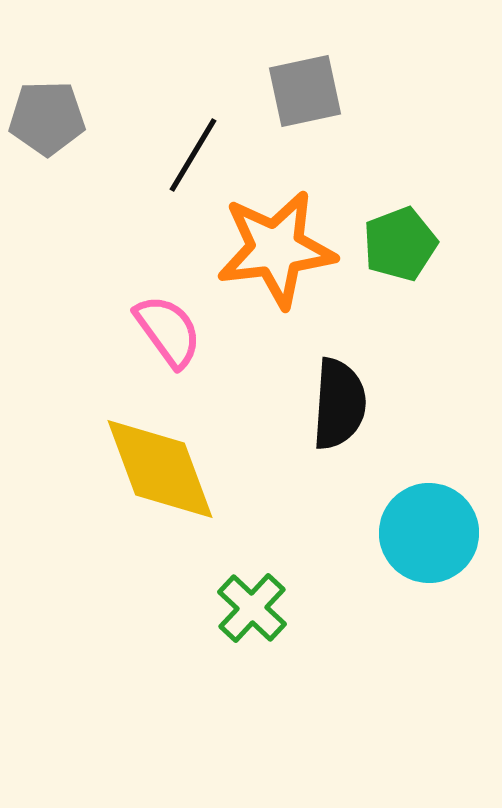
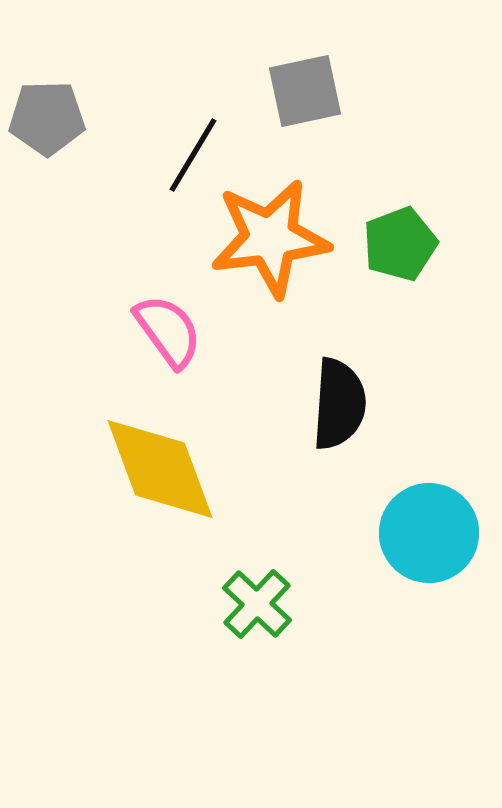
orange star: moved 6 px left, 11 px up
green cross: moved 5 px right, 4 px up
